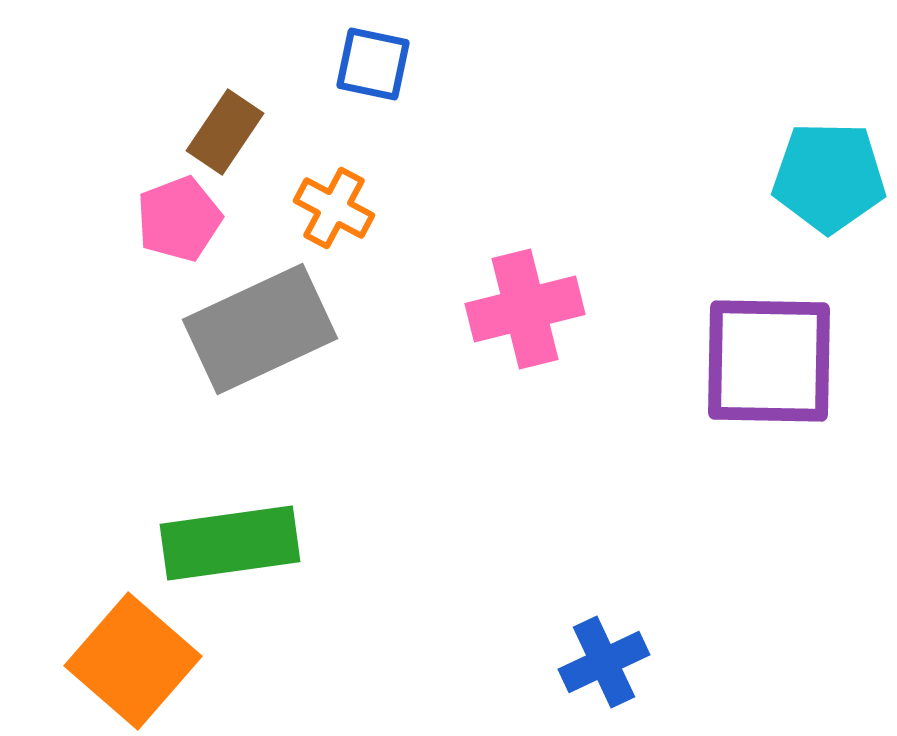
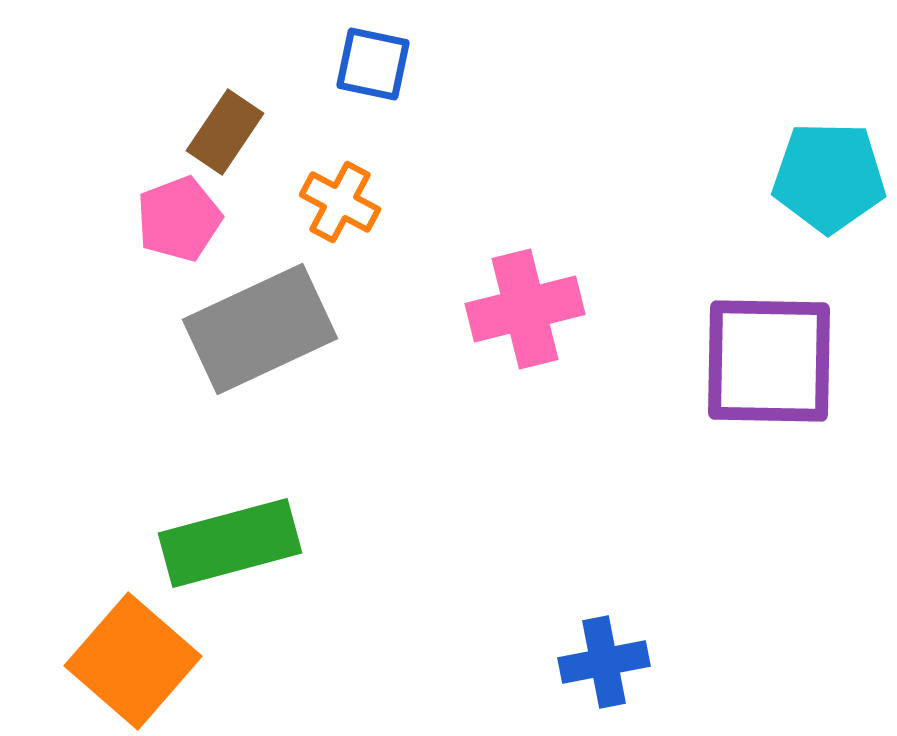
orange cross: moved 6 px right, 6 px up
green rectangle: rotated 7 degrees counterclockwise
blue cross: rotated 14 degrees clockwise
